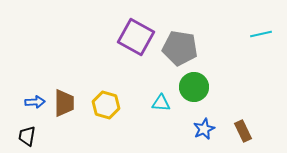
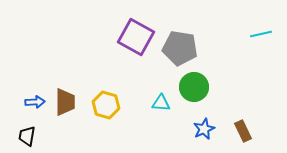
brown trapezoid: moved 1 px right, 1 px up
